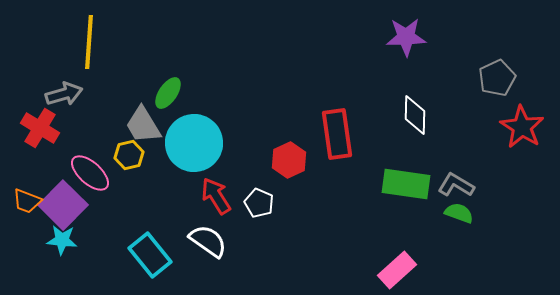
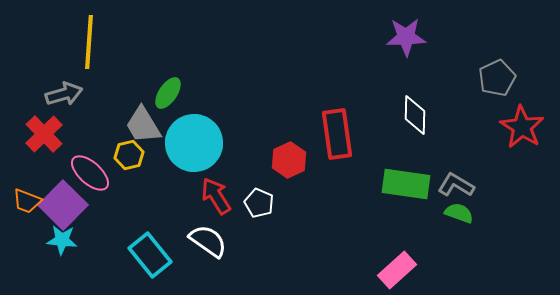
red cross: moved 4 px right, 6 px down; rotated 15 degrees clockwise
